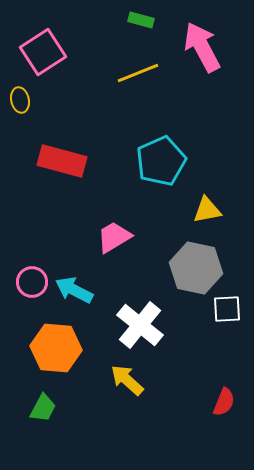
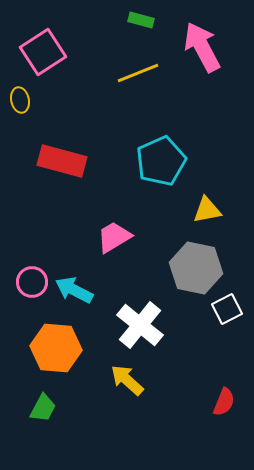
white square: rotated 24 degrees counterclockwise
